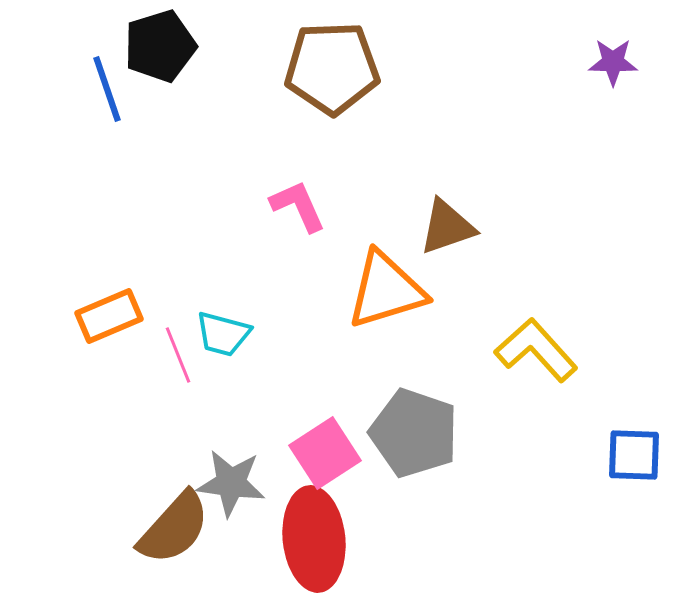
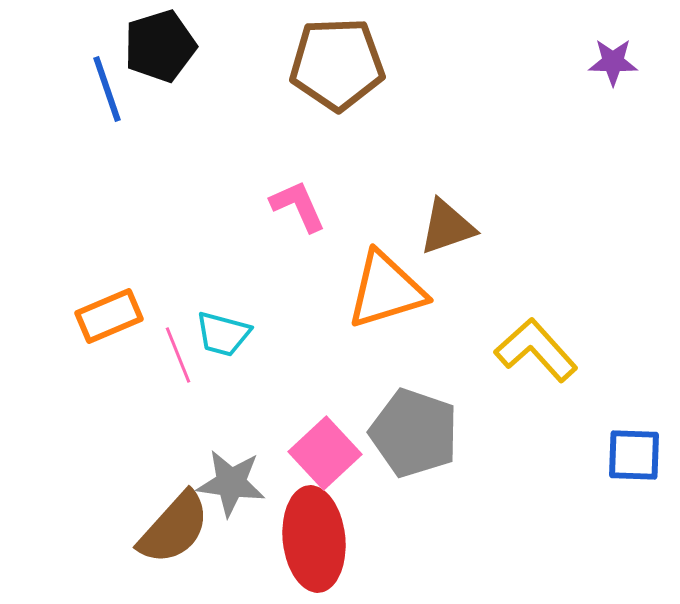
brown pentagon: moved 5 px right, 4 px up
pink square: rotated 10 degrees counterclockwise
